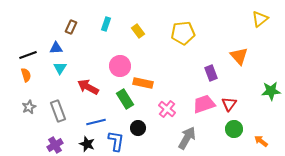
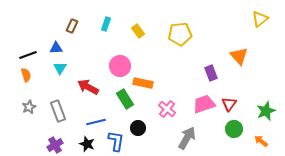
brown rectangle: moved 1 px right, 1 px up
yellow pentagon: moved 3 px left, 1 px down
green star: moved 5 px left, 20 px down; rotated 18 degrees counterclockwise
